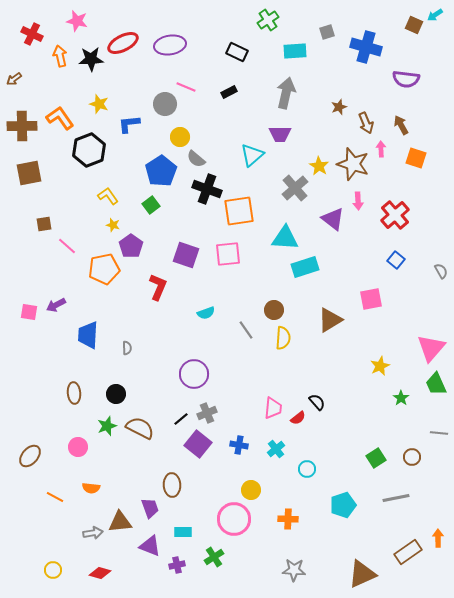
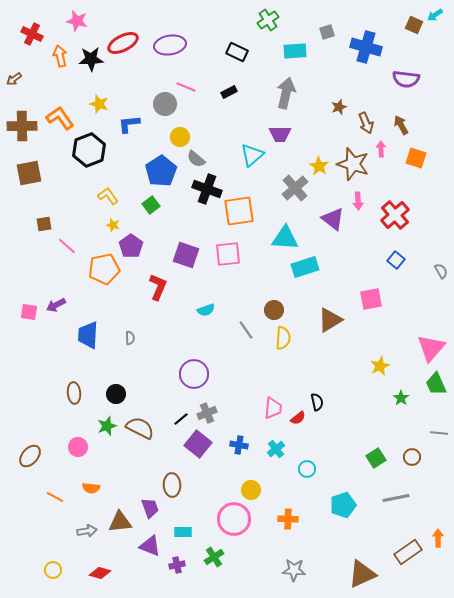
cyan semicircle at (206, 313): moved 3 px up
gray semicircle at (127, 348): moved 3 px right, 10 px up
black semicircle at (317, 402): rotated 30 degrees clockwise
gray arrow at (93, 533): moved 6 px left, 2 px up
